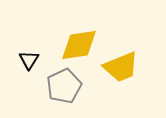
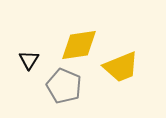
gray pentagon: rotated 24 degrees counterclockwise
